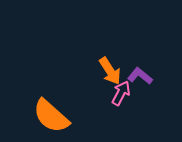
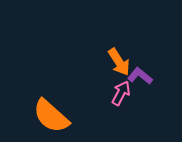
orange arrow: moved 9 px right, 9 px up
